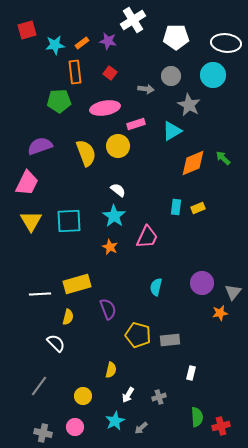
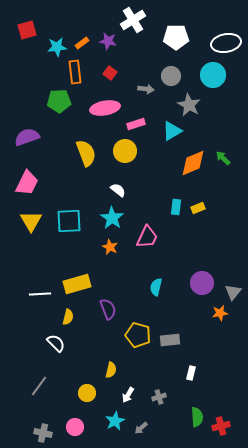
white ellipse at (226, 43): rotated 16 degrees counterclockwise
cyan star at (55, 45): moved 2 px right, 2 px down
purple semicircle at (40, 146): moved 13 px left, 9 px up
yellow circle at (118, 146): moved 7 px right, 5 px down
cyan star at (114, 216): moved 2 px left, 2 px down
yellow circle at (83, 396): moved 4 px right, 3 px up
